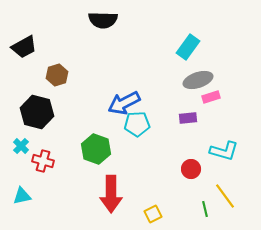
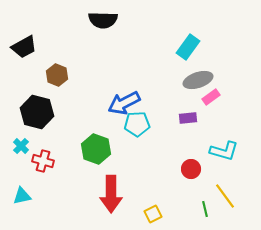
brown hexagon: rotated 20 degrees counterclockwise
pink rectangle: rotated 18 degrees counterclockwise
